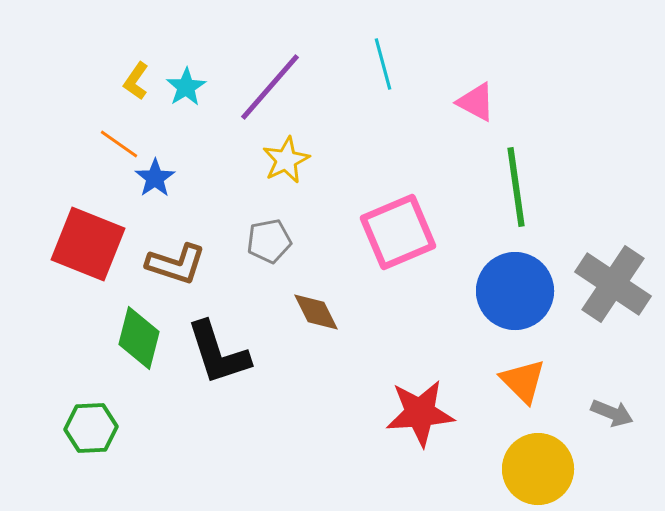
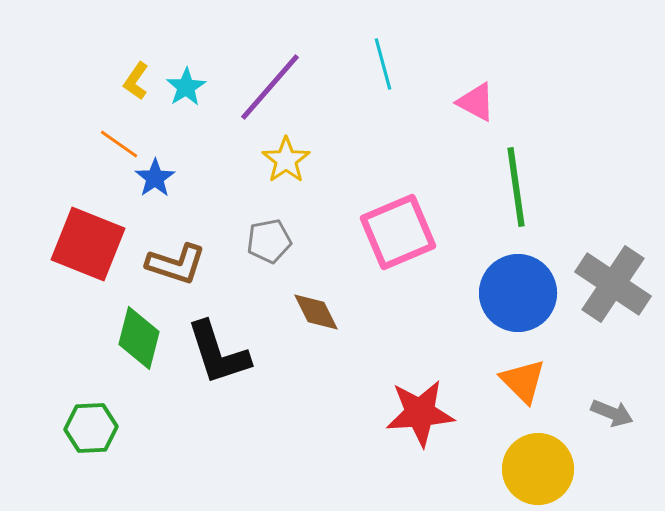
yellow star: rotated 9 degrees counterclockwise
blue circle: moved 3 px right, 2 px down
